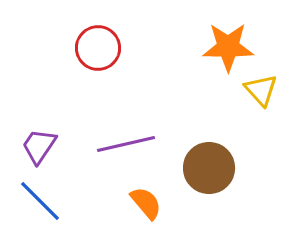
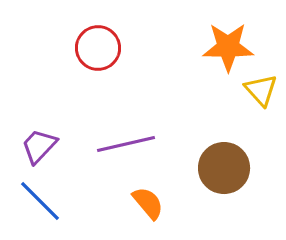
purple trapezoid: rotated 9 degrees clockwise
brown circle: moved 15 px right
orange semicircle: moved 2 px right
